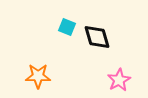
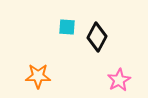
cyan square: rotated 18 degrees counterclockwise
black diamond: rotated 44 degrees clockwise
